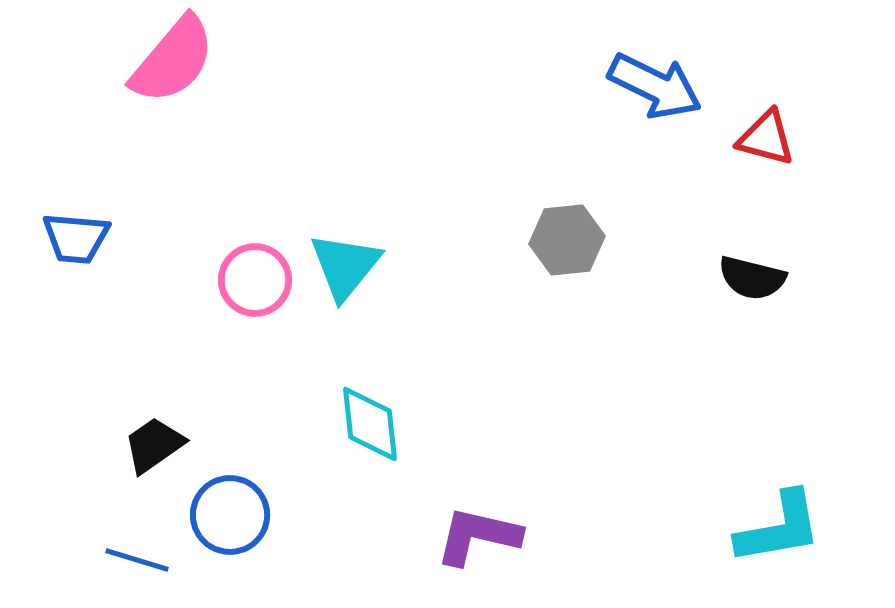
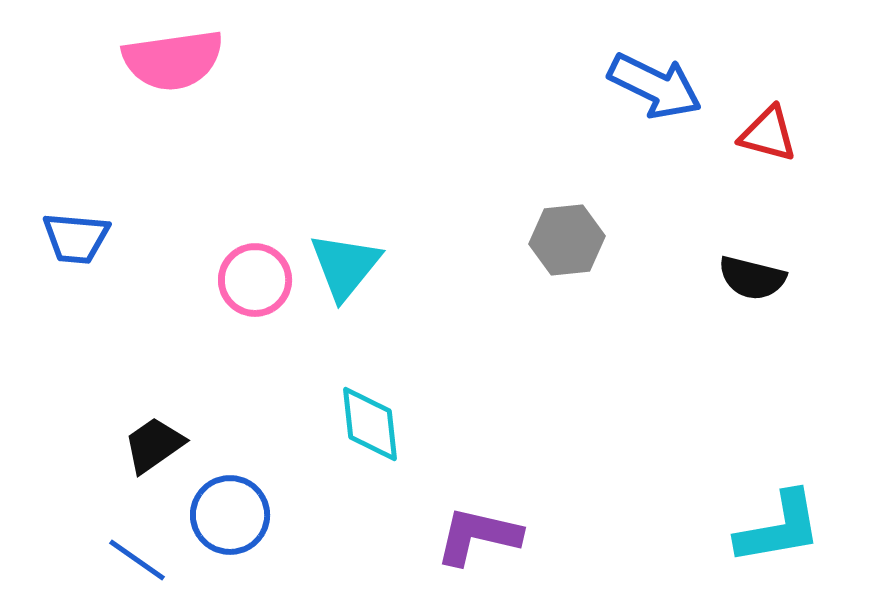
pink semicircle: rotated 42 degrees clockwise
red triangle: moved 2 px right, 4 px up
blue line: rotated 18 degrees clockwise
